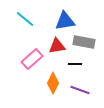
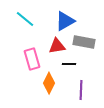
blue triangle: rotated 20 degrees counterclockwise
pink rectangle: rotated 65 degrees counterclockwise
black line: moved 6 px left
orange diamond: moved 4 px left
purple line: moved 1 px right; rotated 72 degrees clockwise
